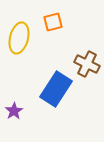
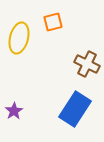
blue rectangle: moved 19 px right, 20 px down
